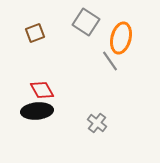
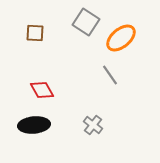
brown square: rotated 24 degrees clockwise
orange ellipse: rotated 36 degrees clockwise
gray line: moved 14 px down
black ellipse: moved 3 px left, 14 px down
gray cross: moved 4 px left, 2 px down
